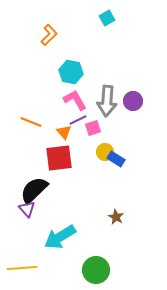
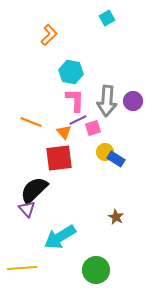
pink L-shape: rotated 30 degrees clockwise
